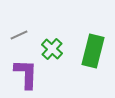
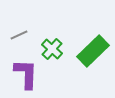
green rectangle: rotated 32 degrees clockwise
